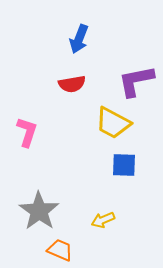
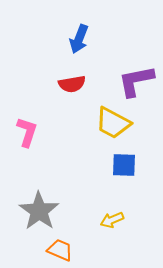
yellow arrow: moved 9 px right
